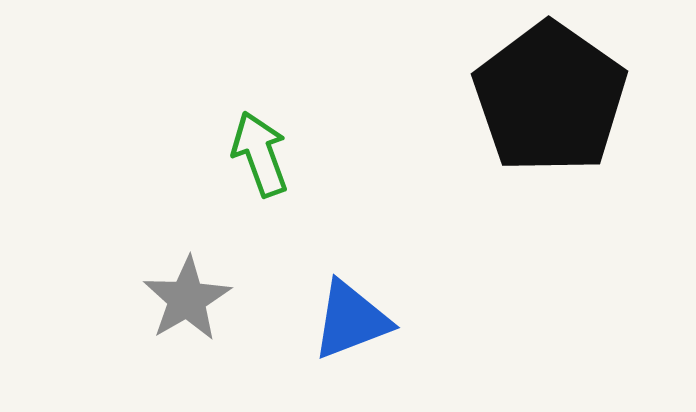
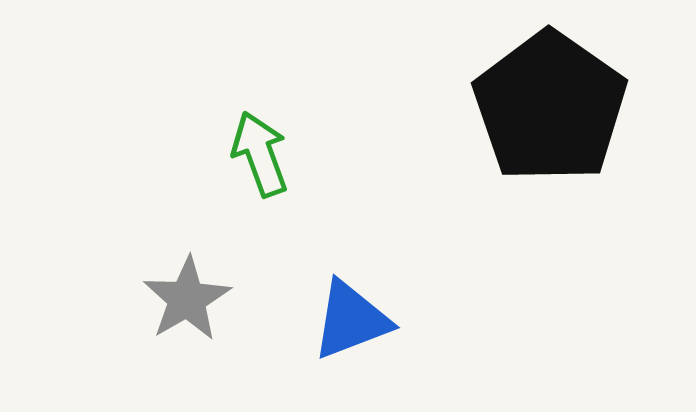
black pentagon: moved 9 px down
